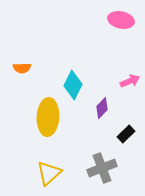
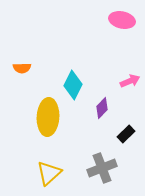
pink ellipse: moved 1 px right
